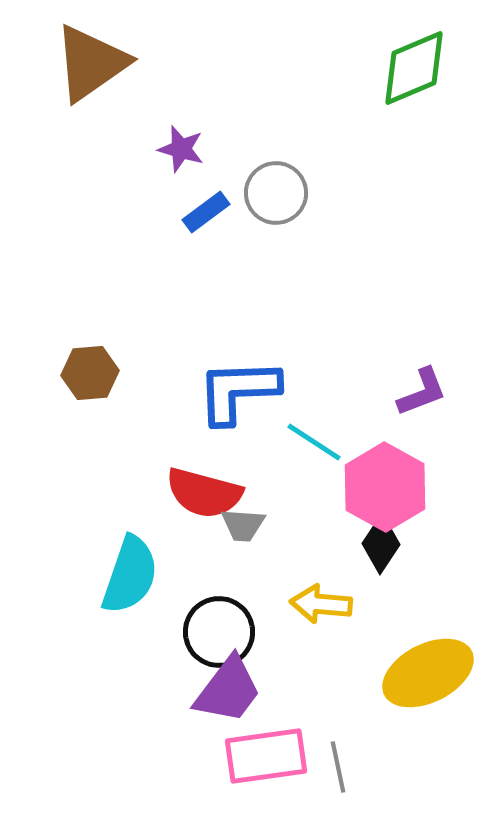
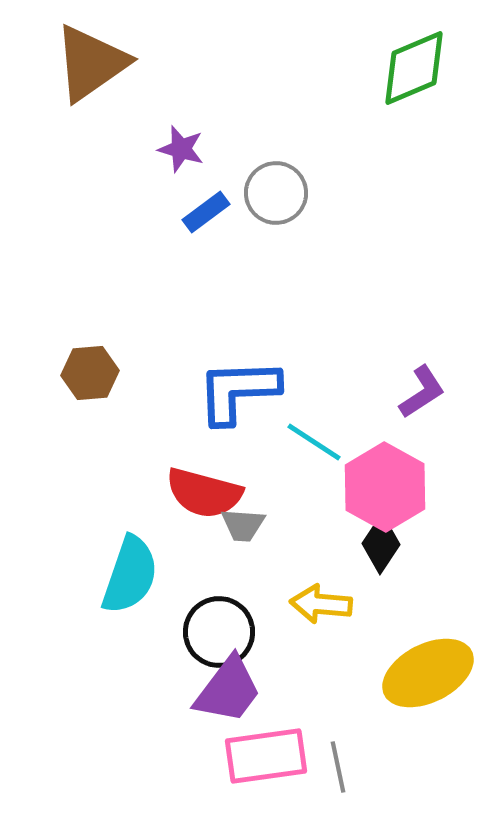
purple L-shape: rotated 12 degrees counterclockwise
